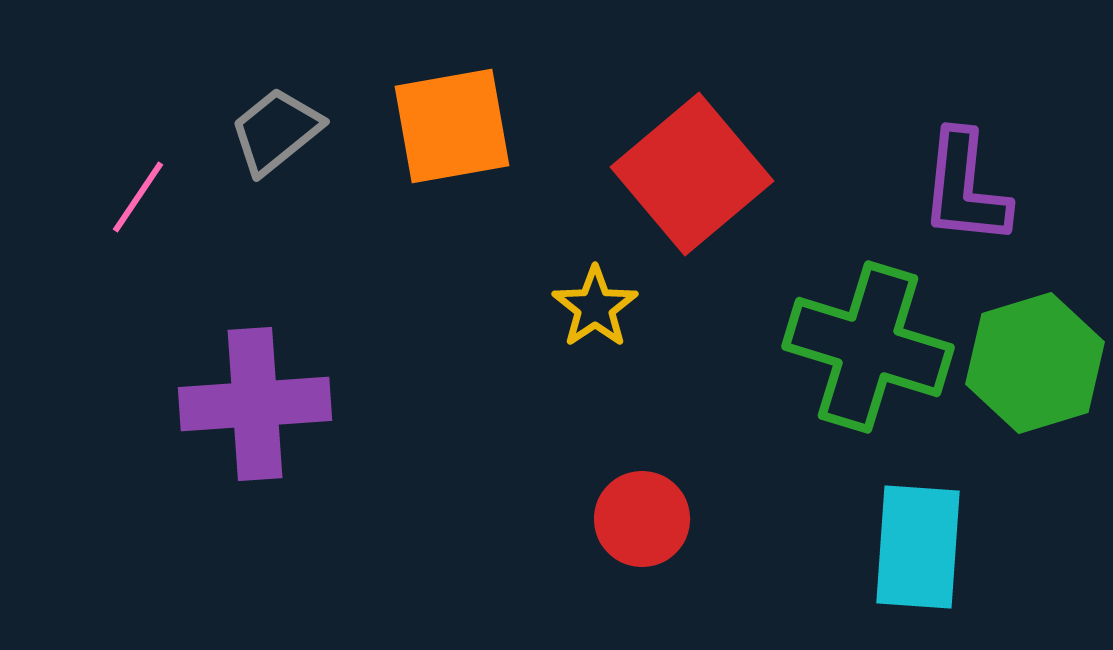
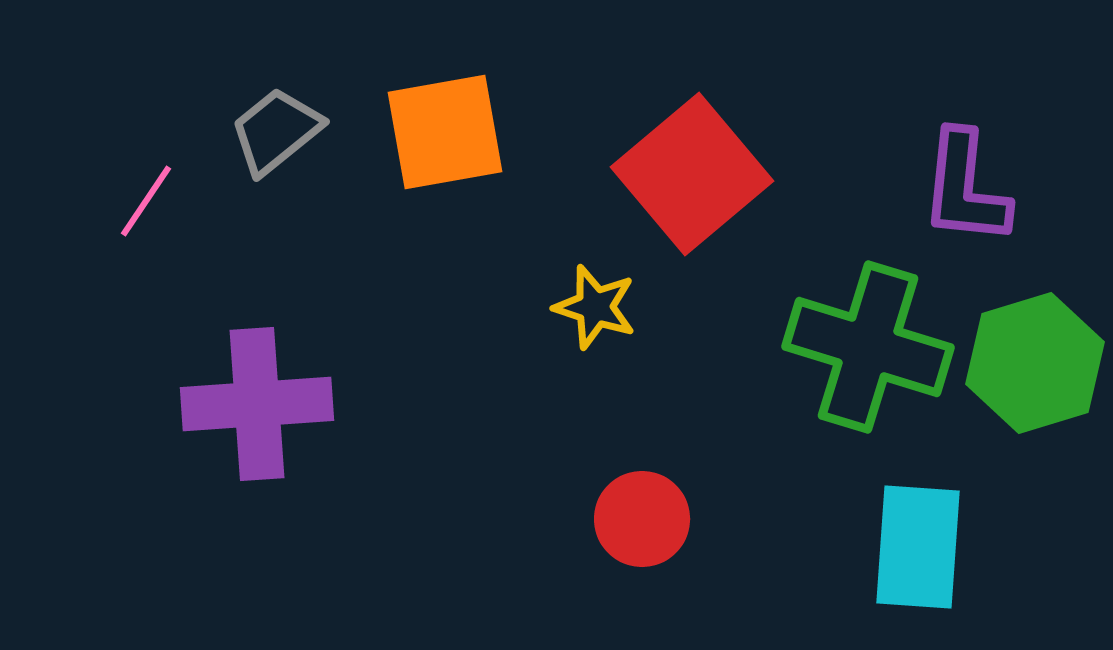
orange square: moved 7 px left, 6 px down
pink line: moved 8 px right, 4 px down
yellow star: rotated 20 degrees counterclockwise
purple cross: moved 2 px right
